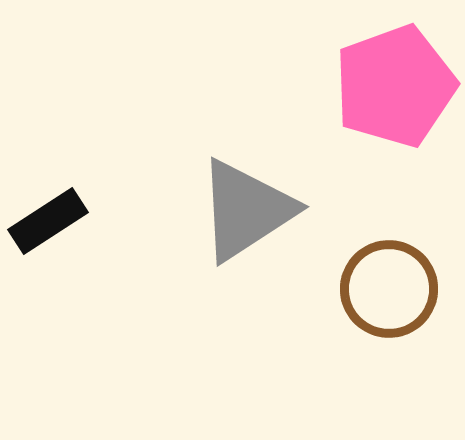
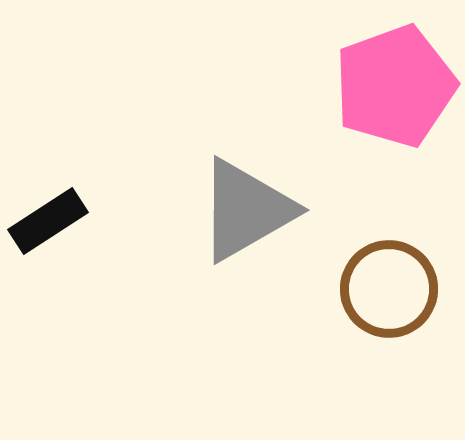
gray triangle: rotated 3 degrees clockwise
